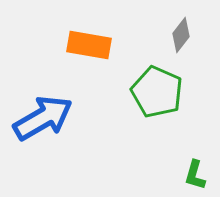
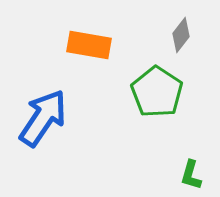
green pentagon: rotated 9 degrees clockwise
blue arrow: rotated 26 degrees counterclockwise
green L-shape: moved 4 px left
